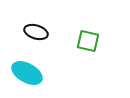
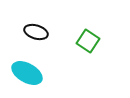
green square: rotated 20 degrees clockwise
